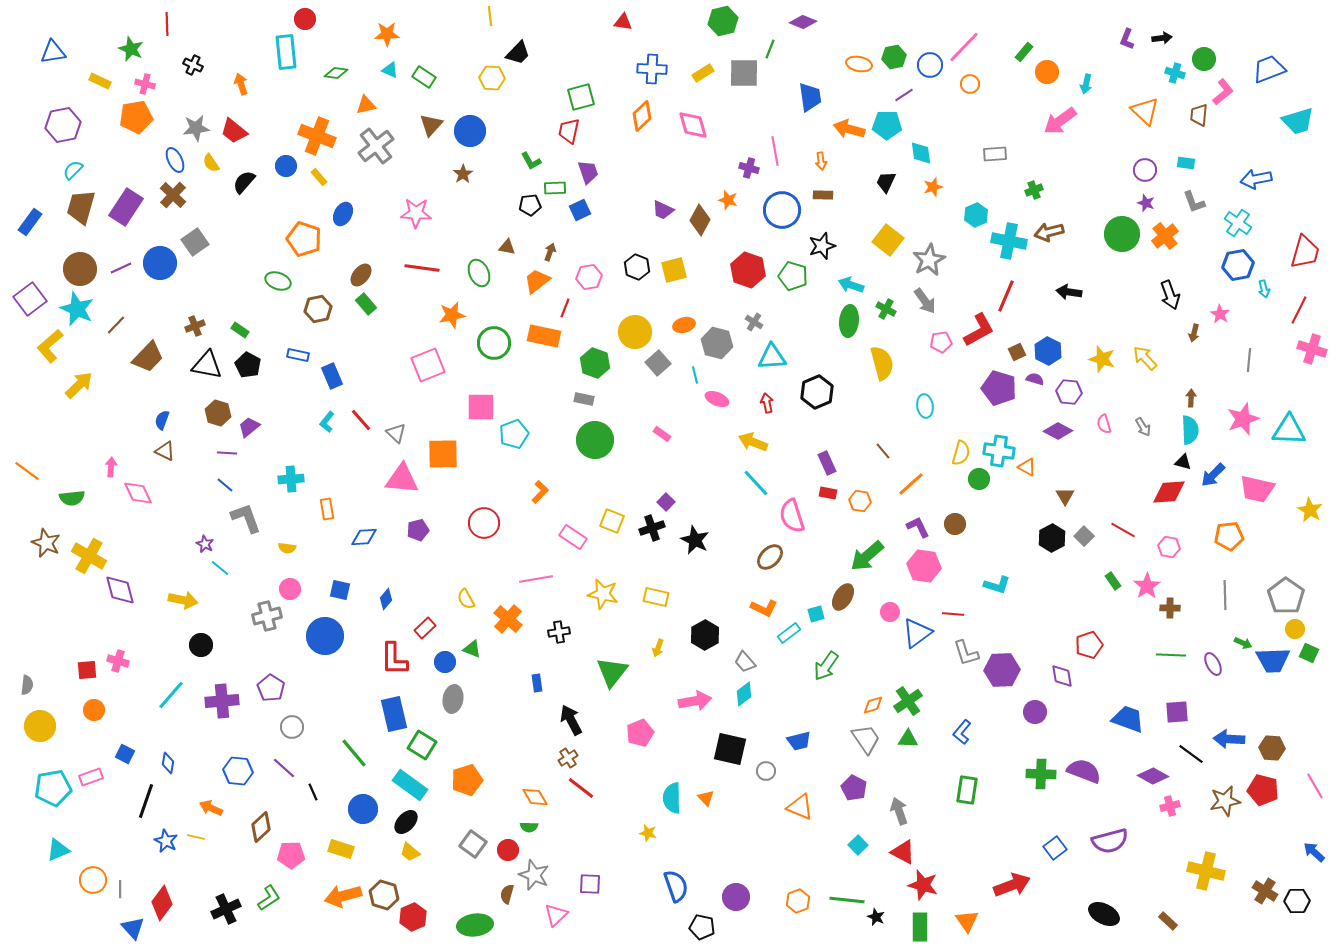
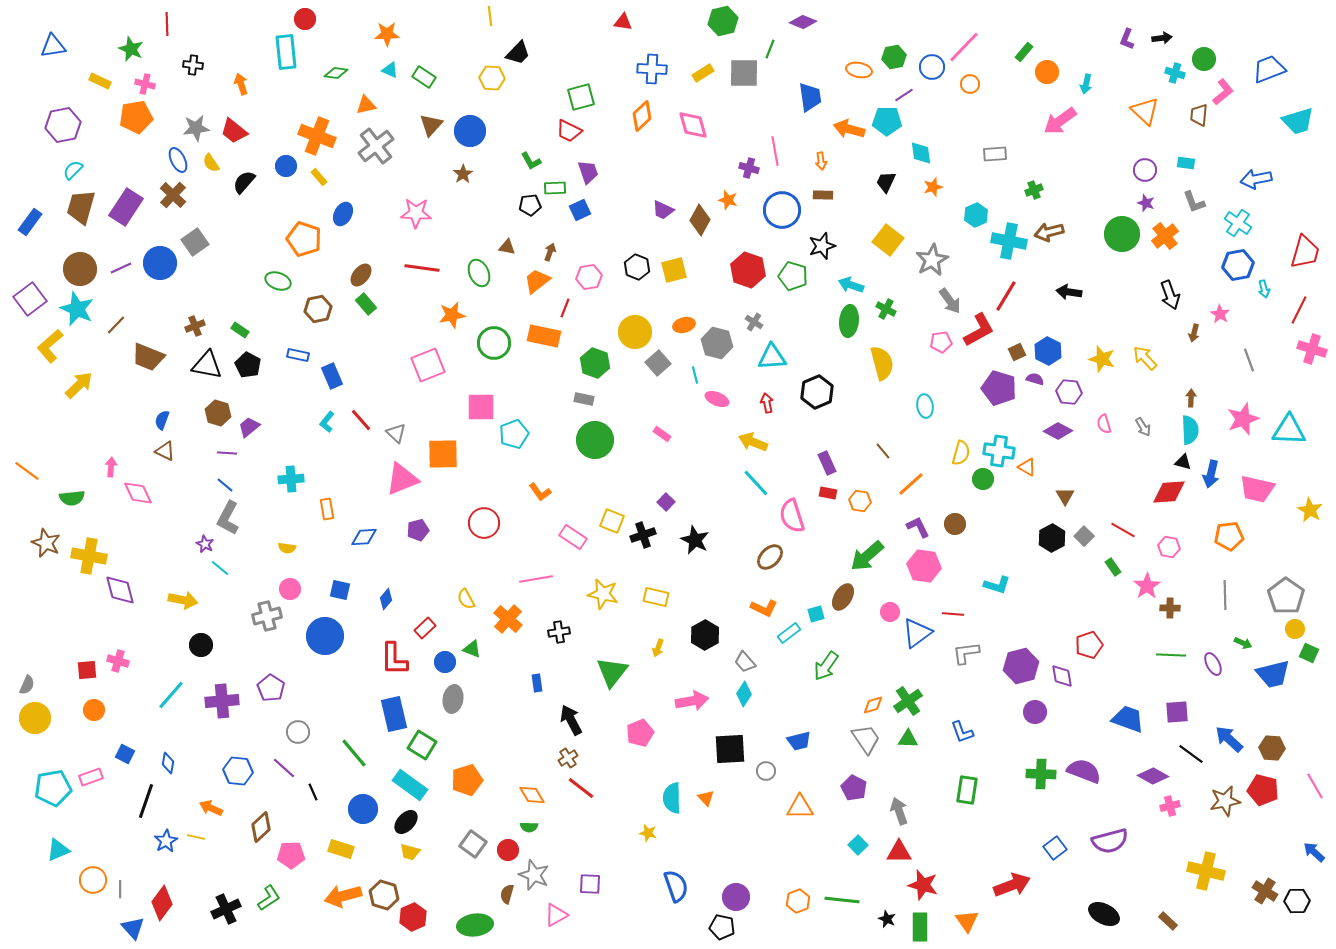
blue triangle at (53, 52): moved 6 px up
orange ellipse at (859, 64): moved 6 px down
black cross at (193, 65): rotated 18 degrees counterclockwise
blue circle at (930, 65): moved 2 px right, 2 px down
cyan pentagon at (887, 125): moved 4 px up
red trapezoid at (569, 131): rotated 76 degrees counterclockwise
blue ellipse at (175, 160): moved 3 px right
gray star at (929, 260): moved 3 px right
red line at (1006, 296): rotated 8 degrees clockwise
gray arrow at (925, 301): moved 25 px right
brown trapezoid at (148, 357): rotated 68 degrees clockwise
gray line at (1249, 360): rotated 25 degrees counterclockwise
blue arrow at (1213, 475): moved 2 px left, 1 px up; rotated 32 degrees counterclockwise
pink triangle at (402, 479): rotated 27 degrees counterclockwise
green circle at (979, 479): moved 4 px right
orange L-shape at (540, 492): rotated 100 degrees clockwise
gray L-shape at (246, 518): moved 18 px left; rotated 132 degrees counterclockwise
black cross at (652, 528): moved 9 px left, 7 px down
yellow cross at (89, 556): rotated 20 degrees counterclockwise
green rectangle at (1113, 581): moved 14 px up
gray L-shape at (966, 653): rotated 100 degrees clockwise
blue trapezoid at (1273, 660): moved 14 px down; rotated 12 degrees counterclockwise
purple hexagon at (1002, 670): moved 19 px right, 4 px up; rotated 12 degrees counterclockwise
gray semicircle at (27, 685): rotated 18 degrees clockwise
cyan diamond at (744, 694): rotated 20 degrees counterclockwise
pink arrow at (695, 701): moved 3 px left
yellow circle at (40, 726): moved 5 px left, 8 px up
gray circle at (292, 727): moved 6 px right, 5 px down
blue L-shape at (962, 732): rotated 60 degrees counterclockwise
blue arrow at (1229, 739): rotated 40 degrees clockwise
black square at (730, 749): rotated 16 degrees counterclockwise
orange diamond at (535, 797): moved 3 px left, 2 px up
orange triangle at (800, 807): rotated 24 degrees counterclockwise
blue star at (166, 841): rotated 15 degrees clockwise
yellow trapezoid at (410, 852): rotated 25 degrees counterclockwise
red triangle at (903, 852): moved 4 px left; rotated 28 degrees counterclockwise
green line at (847, 900): moved 5 px left
pink triangle at (556, 915): rotated 15 degrees clockwise
black star at (876, 917): moved 11 px right, 2 px down
black pentagon at (702, 927): moved 20 px right
